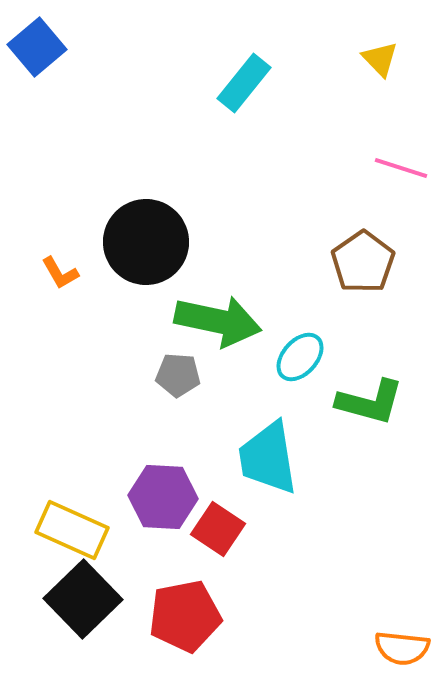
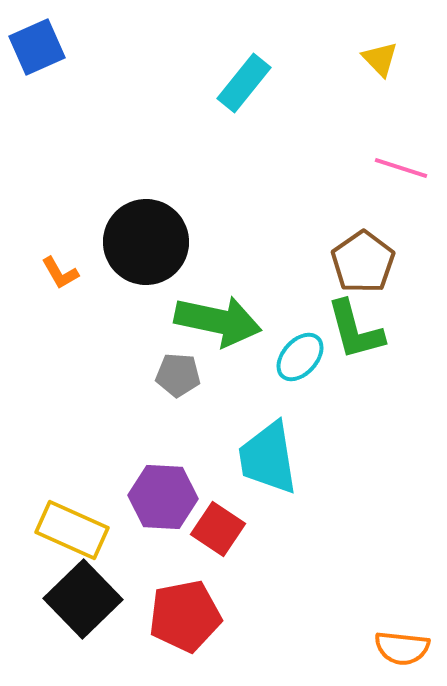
blue square: rotated 16 degrees clockwise
green L-shape: moved 15 px left, 72 px up; rotated 60 degrees clockwise
